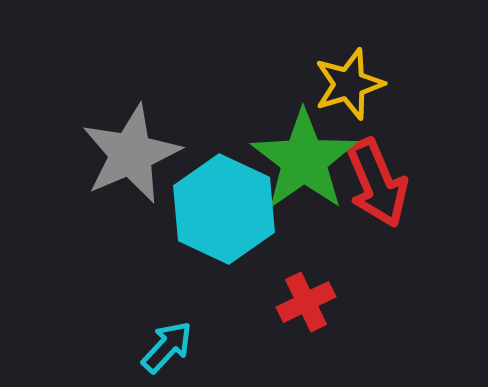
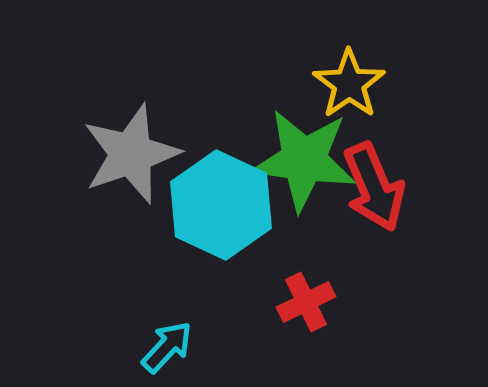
yellow star: rotated 18 degrees counterclockwise
gray star: rotated 4 degrees clockwise
green star: rotated 29 degrees counterclockwise
red arrow: moved 3 px left, 4 px down
cyan hexagon: moved 3 px left, 4 px up
